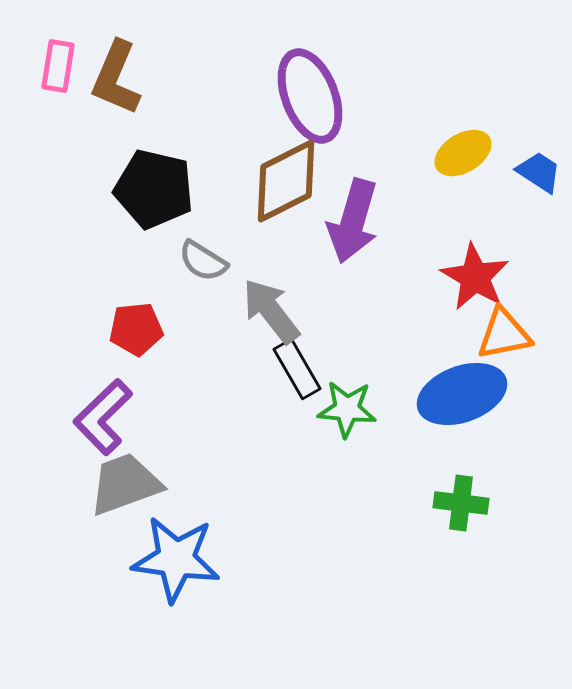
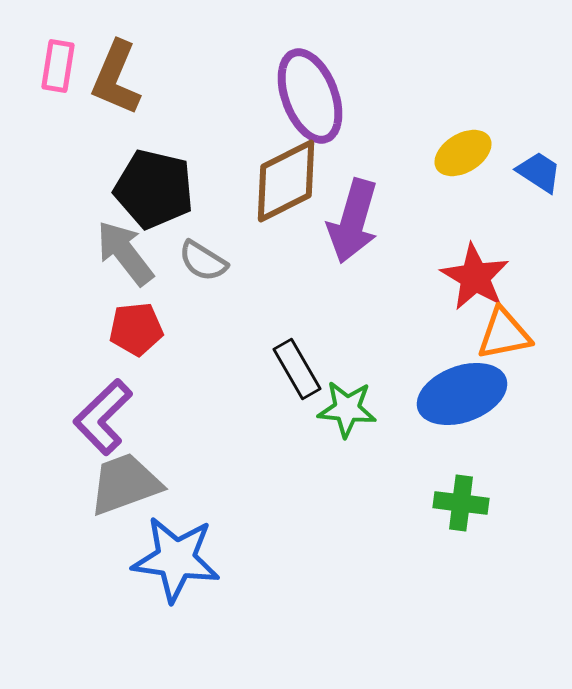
gray arrow: moved 146 px left, 58 px up
